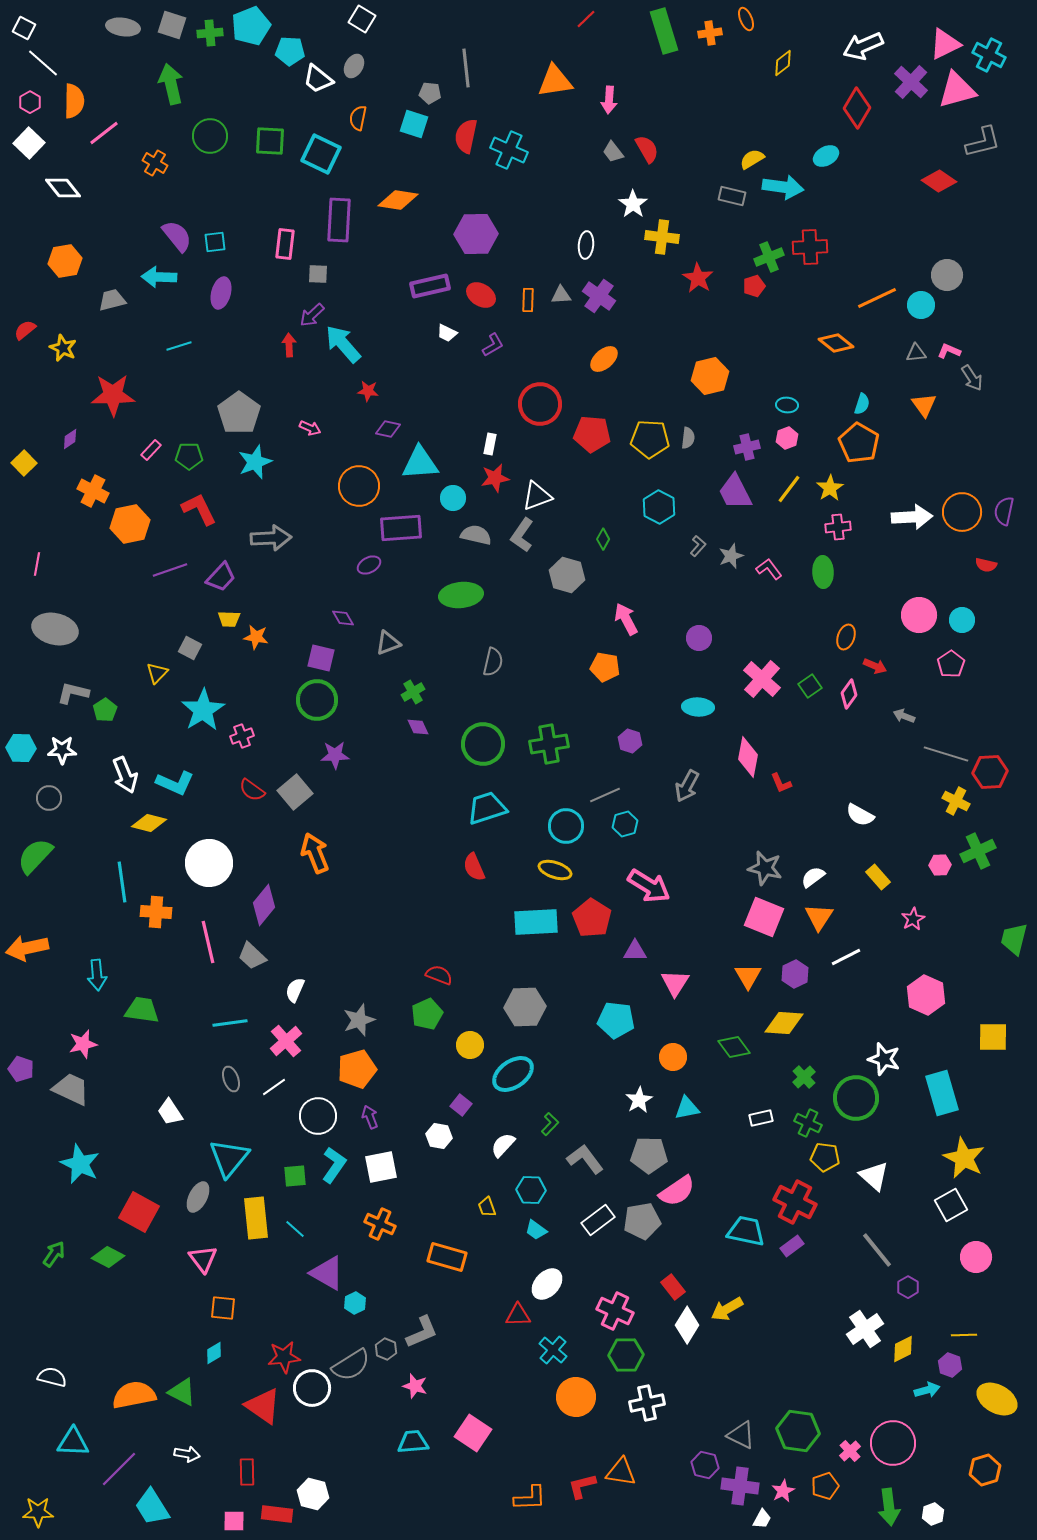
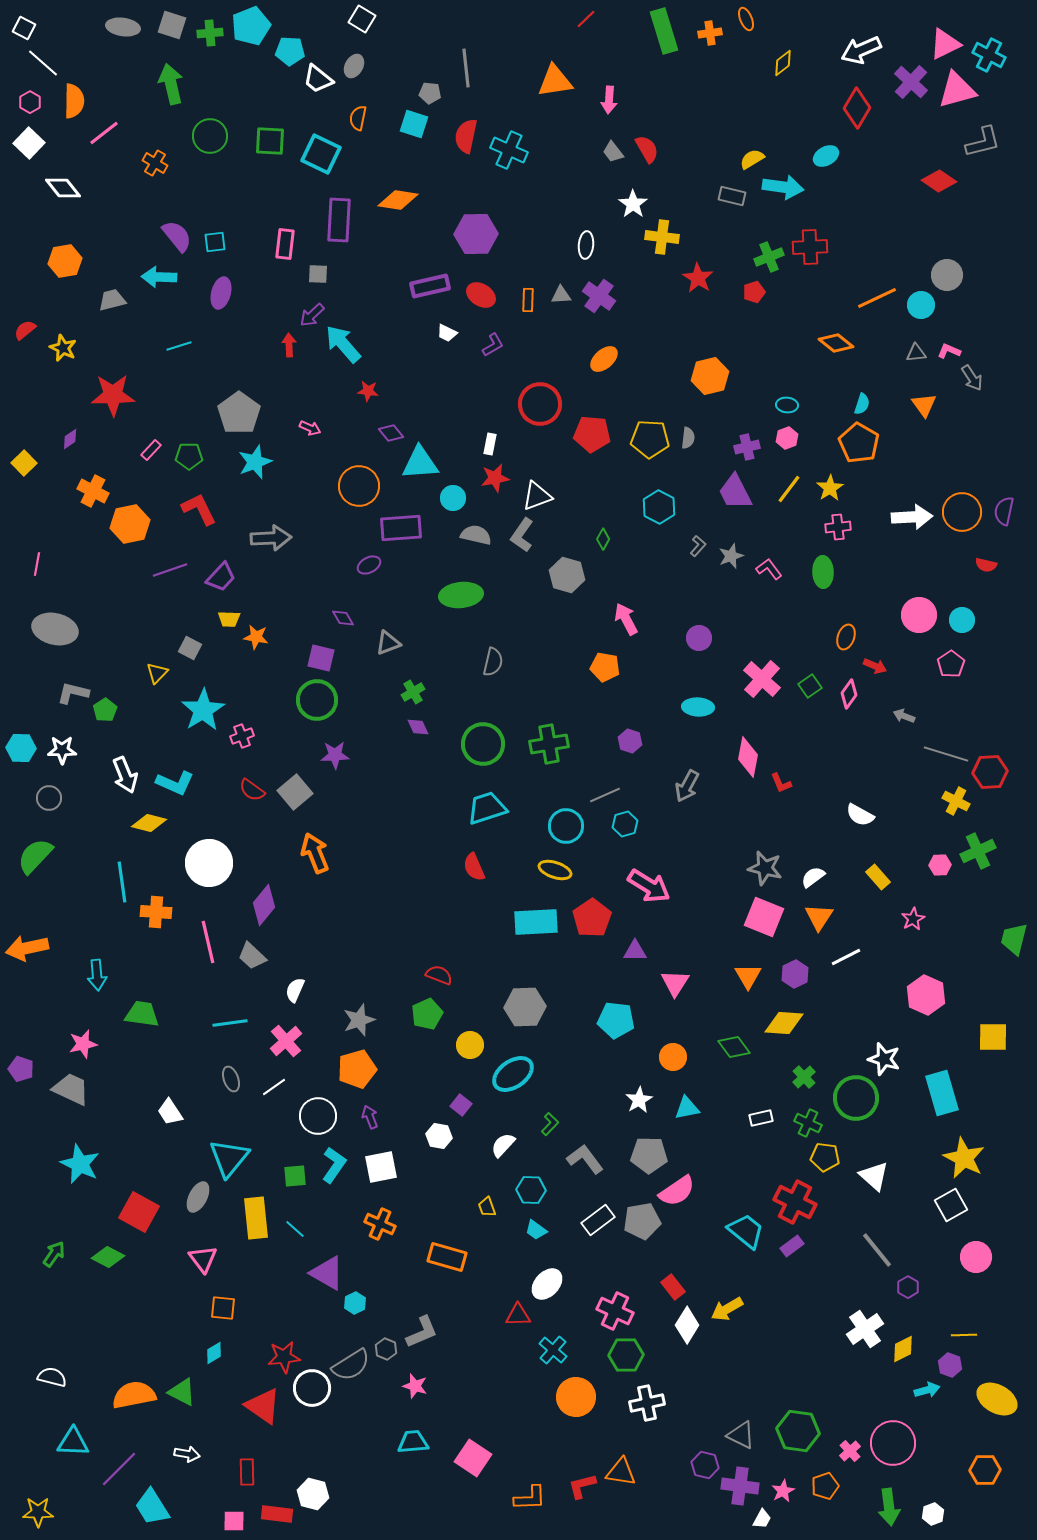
white arrow at (863, 46): moved 2 px left, 4 px down
red pentagon at (754, 286): moved 6 px down
purple diamond at (388, 429): moved 3 px right, 4 px down; rotated 40 degrees clockwise
red pentagon at (592, 918): rotated 6 degrees clockwise
green trapezoid at (142, 1010): moved 4 px down
cyan trapezoid at (746, 1231): rotated 27 degrees clockwise
pink square at (473, 1433): moved 25 px down
orange hexagon at (985, 1470): rotated 16 degrees clockwise
